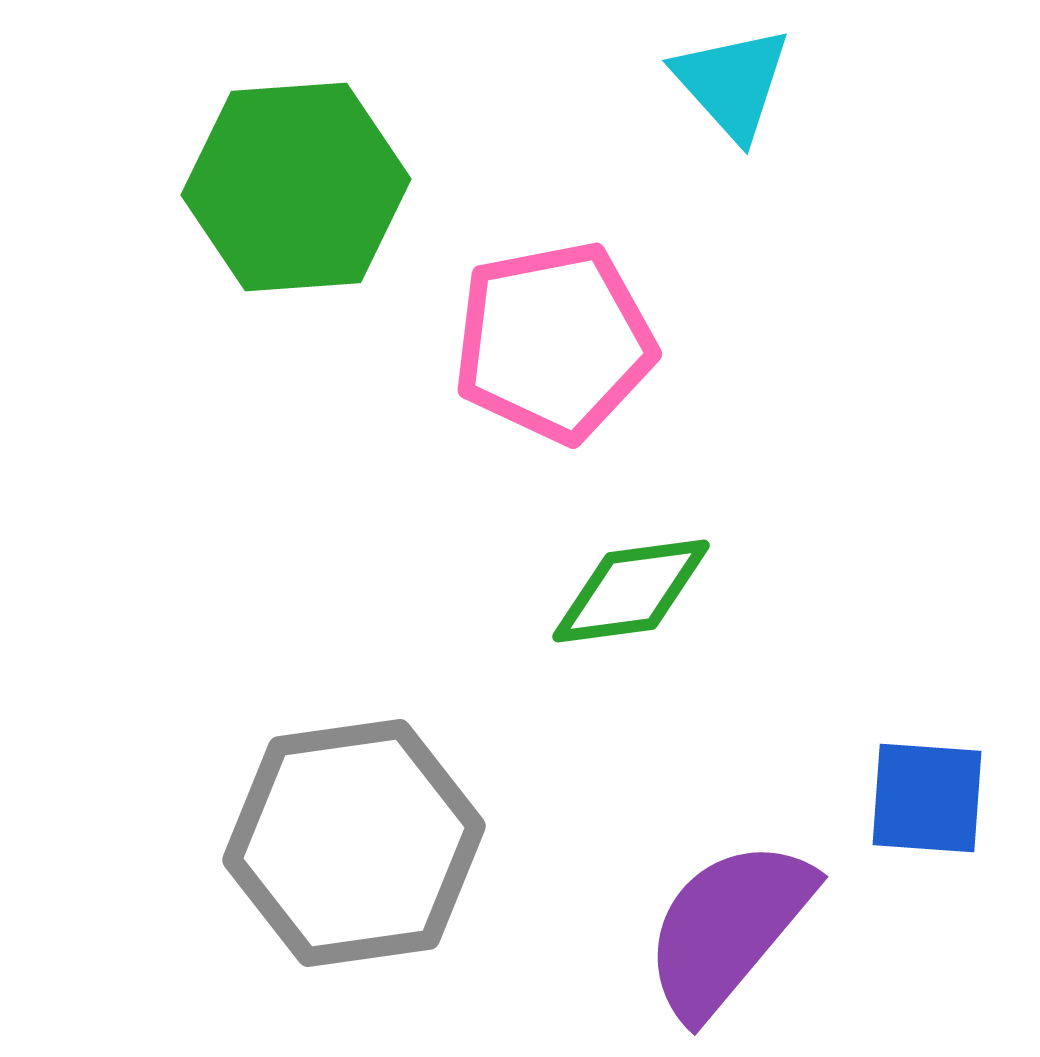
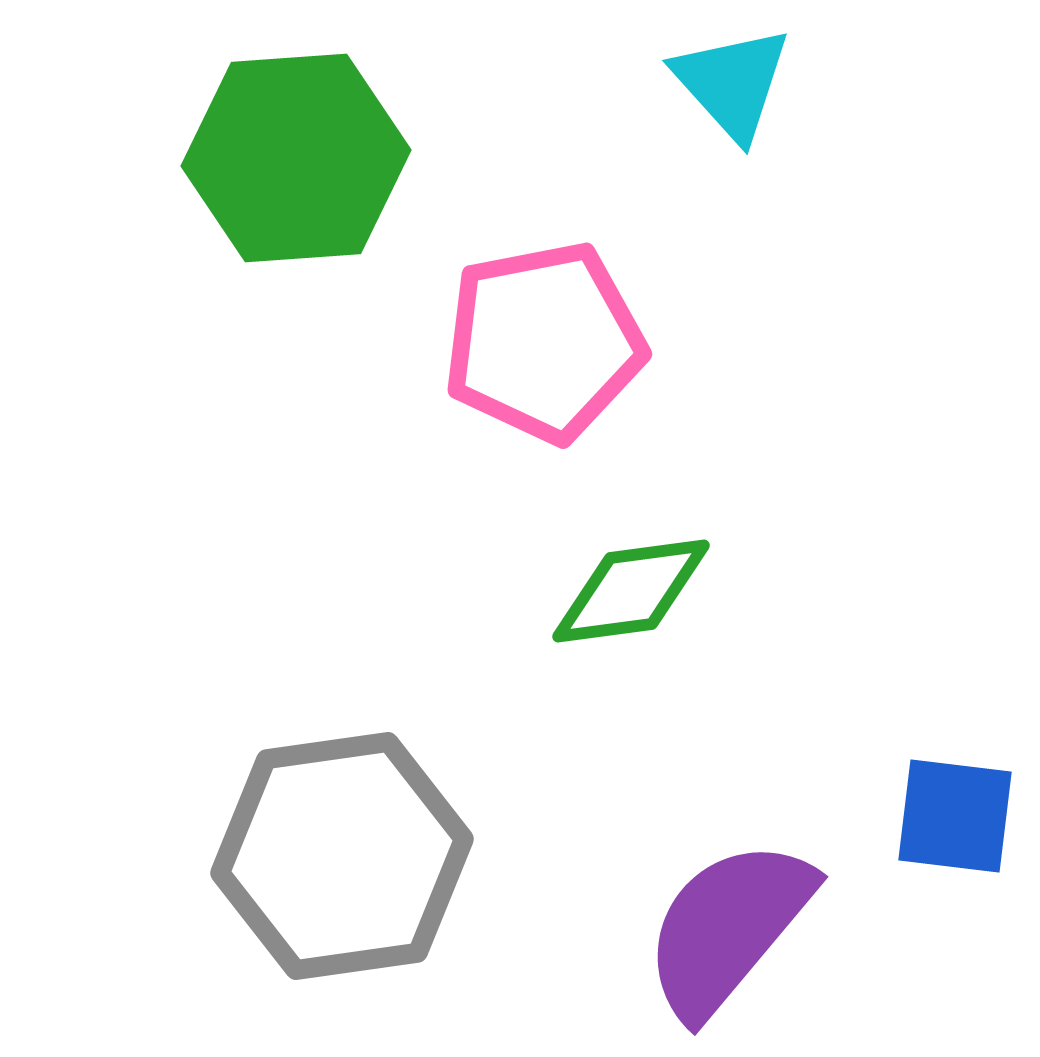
green hexagon: moved 29 px up
pink pentagon: moved 10 px left
blue square: moved 28 px right, 18 px down; rotated 3 degrees clockwise
gray hexagon: moved 12 px left, 13 px down
